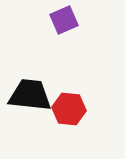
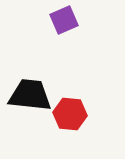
red hexagon: moved 1 px right, 5 px down
